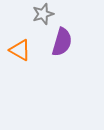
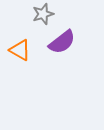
purple semicircle: rotated 36 degrees clockwise
